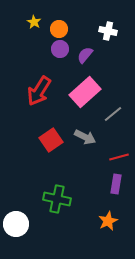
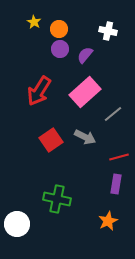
white circle: moved 1 px right
